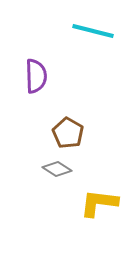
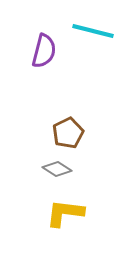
purple semicircle: moved 8 px right, 25 px up; rotated 16 degrees clockwise
brown pentagon: rotated 16 degrees clockwise
yellow L-shape: moved 34 px left, 10 px down
